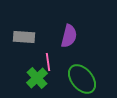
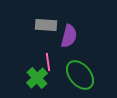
gray rectangle: moved 22 px right, 12 px up
green ellipse: moved 2 px left, 4 px up
